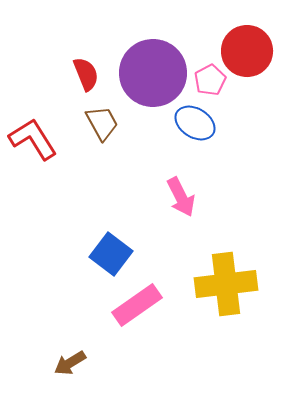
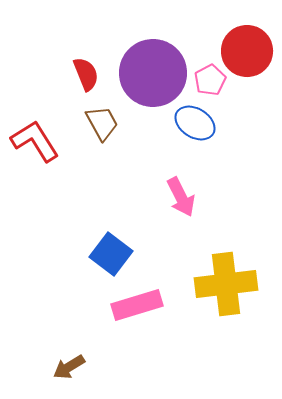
red L-shape: moved 2 px right, 2 px down
pink rectangle: rotated 18 degrees clockwise
brown arrow: moved 1 px left, 4 px down
